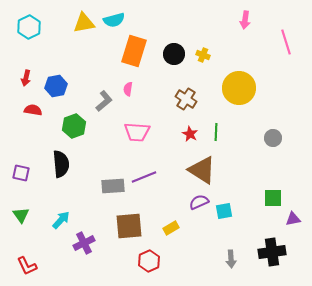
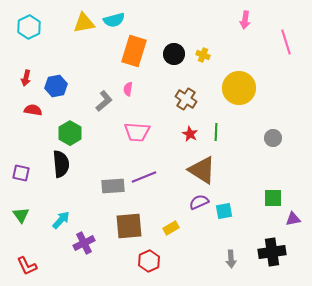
green hexagon: moved 4 px left, 7 px down; rotated 10 degrees counterclockwise
